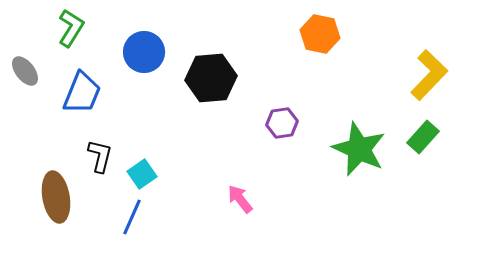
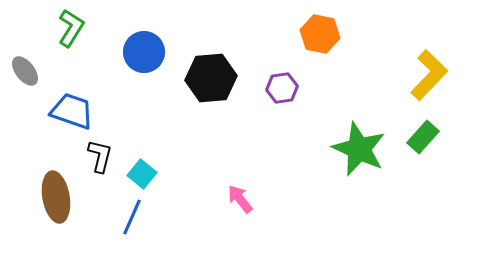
blue trapezoid: moved 10 px left, 18 px down; rotated 93 degrees counterclockwise
purple hexagon: moved 35 px up
cyan square: rotated 16 degrees counterclockwise
